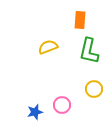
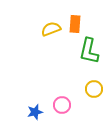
orange rectangle: moved 5 px left, 4 px down
yellow semicircle: moved 3 px right, 18 px up
